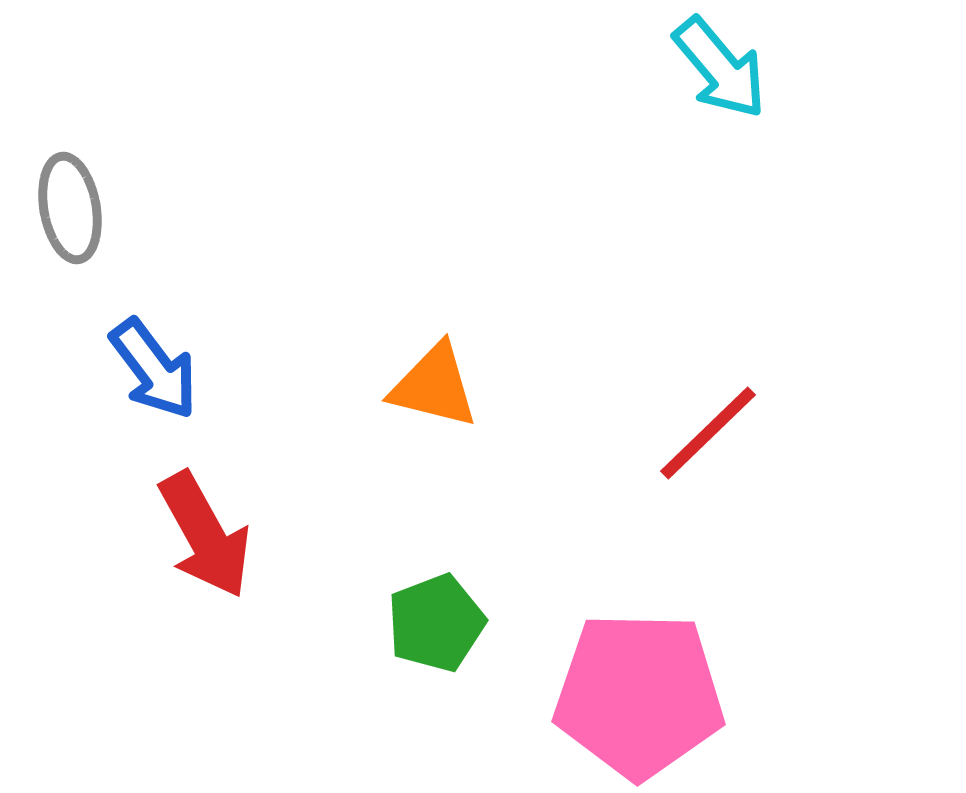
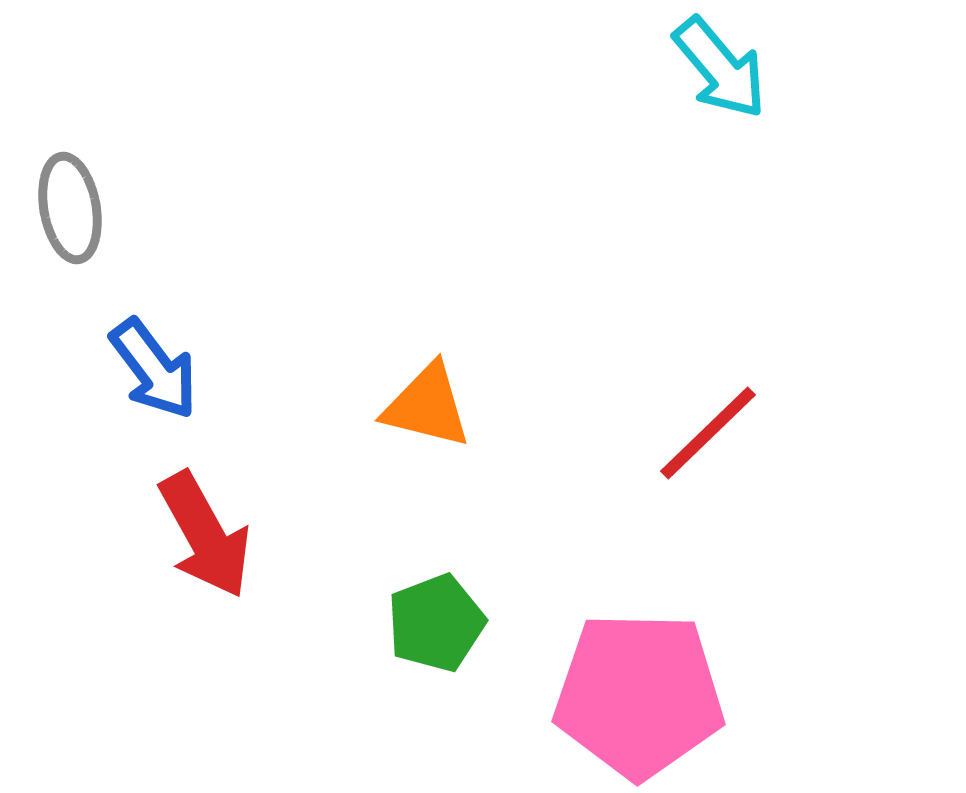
orange triangle: moved 7 px left, 20 px down
